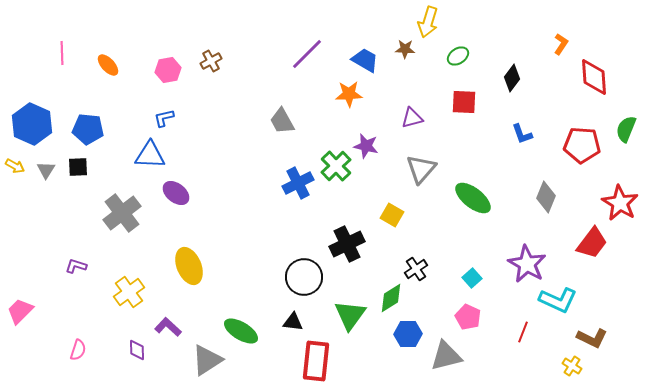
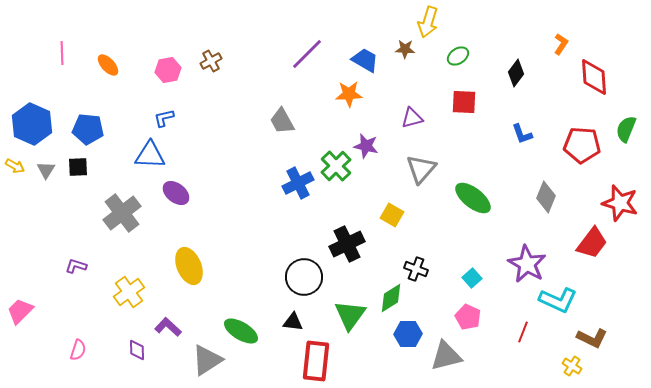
black diamond at (512, 78): moved 4 px right, 5 px up
red star at (620, 203): rotated 15 degrees counterclockwise
black cross at (416, 269): rotated 35 degrees counterclockwise
